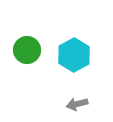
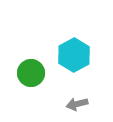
green circle: moved 4 px right, 23 px down
